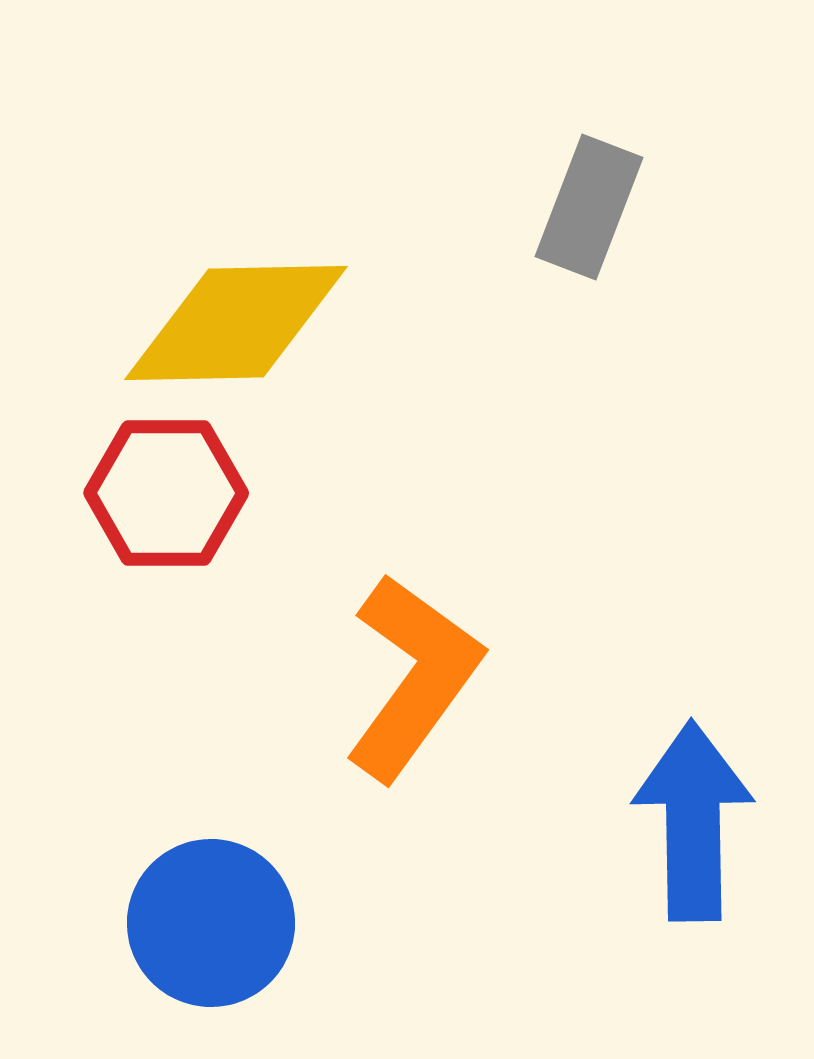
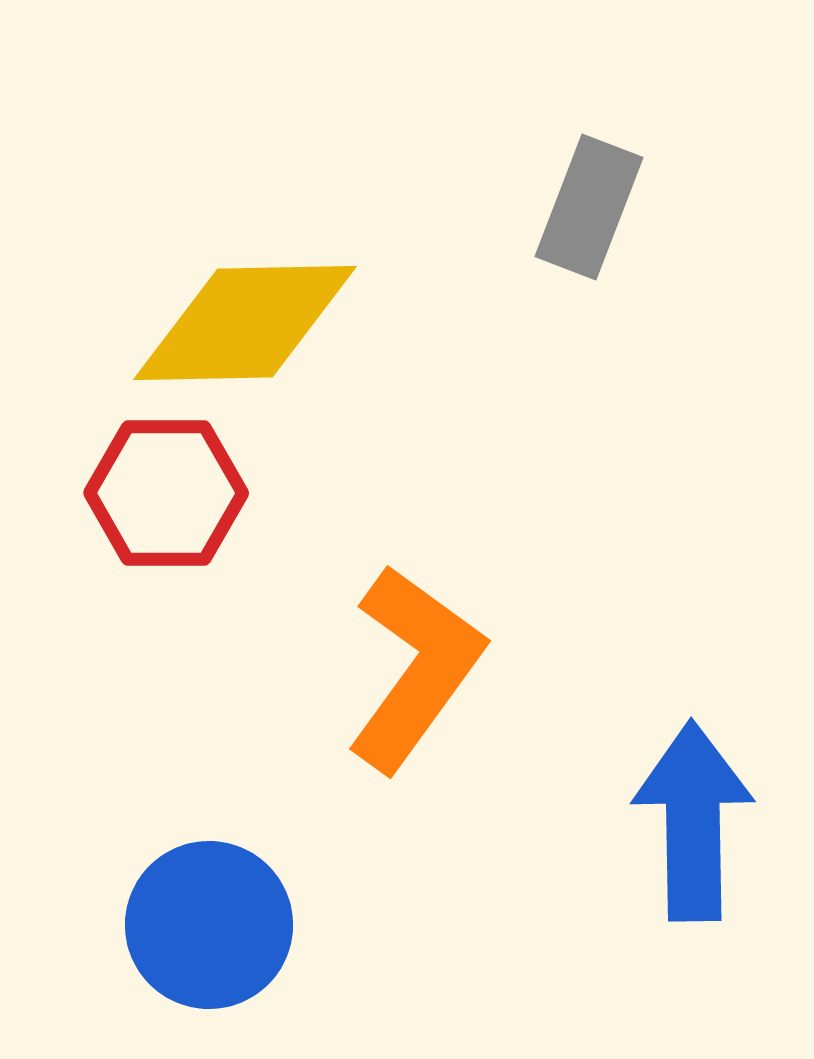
yellow diamond: moved 9 px right
orange L-shape: moved 2 px right, 9 px up
blue circle: moved 2 px left, 2 px down
